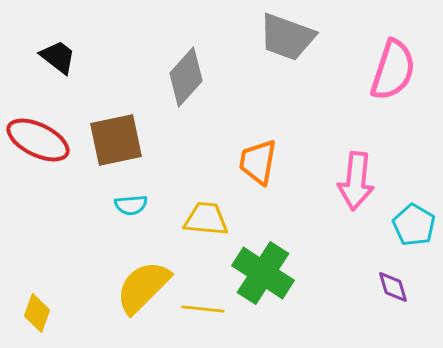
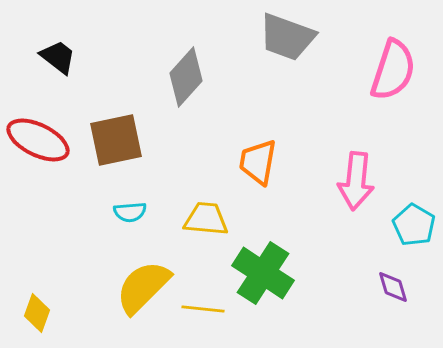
cyan semicircle: moved 1 px left, 7 px down
